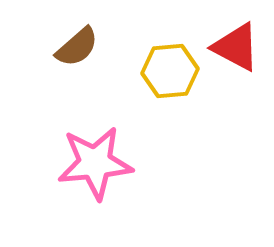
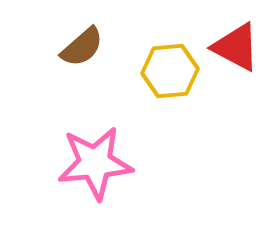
brown semicircle: moved 5 px right
